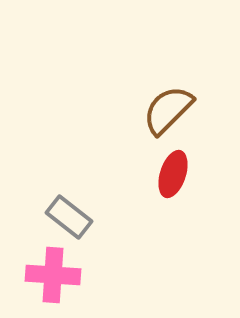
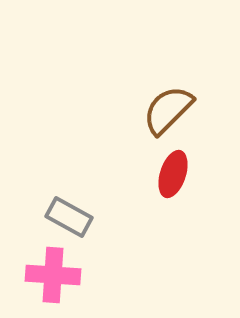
gray rectangle: rotated 9 degrees counterclockwise
